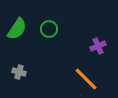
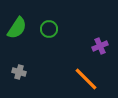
green semicircle: moved 1 px up
purple cross: moved 2 px right
